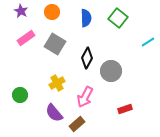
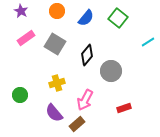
orange circle: moved 5 px right, 1 px up
blue semicircle: rotated 42 degrees clockwise
black diamond: moved 3 px up; rotated 10 degrees clockwise
yellow cross: rotated 14 degrees clockwise
pink arrow: moved 3 px down
red rectangle: moved 1 px left, 1 px up
